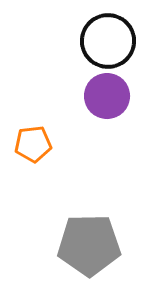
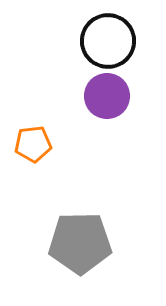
gray pentagon: moved 9 px left, 2 px up
